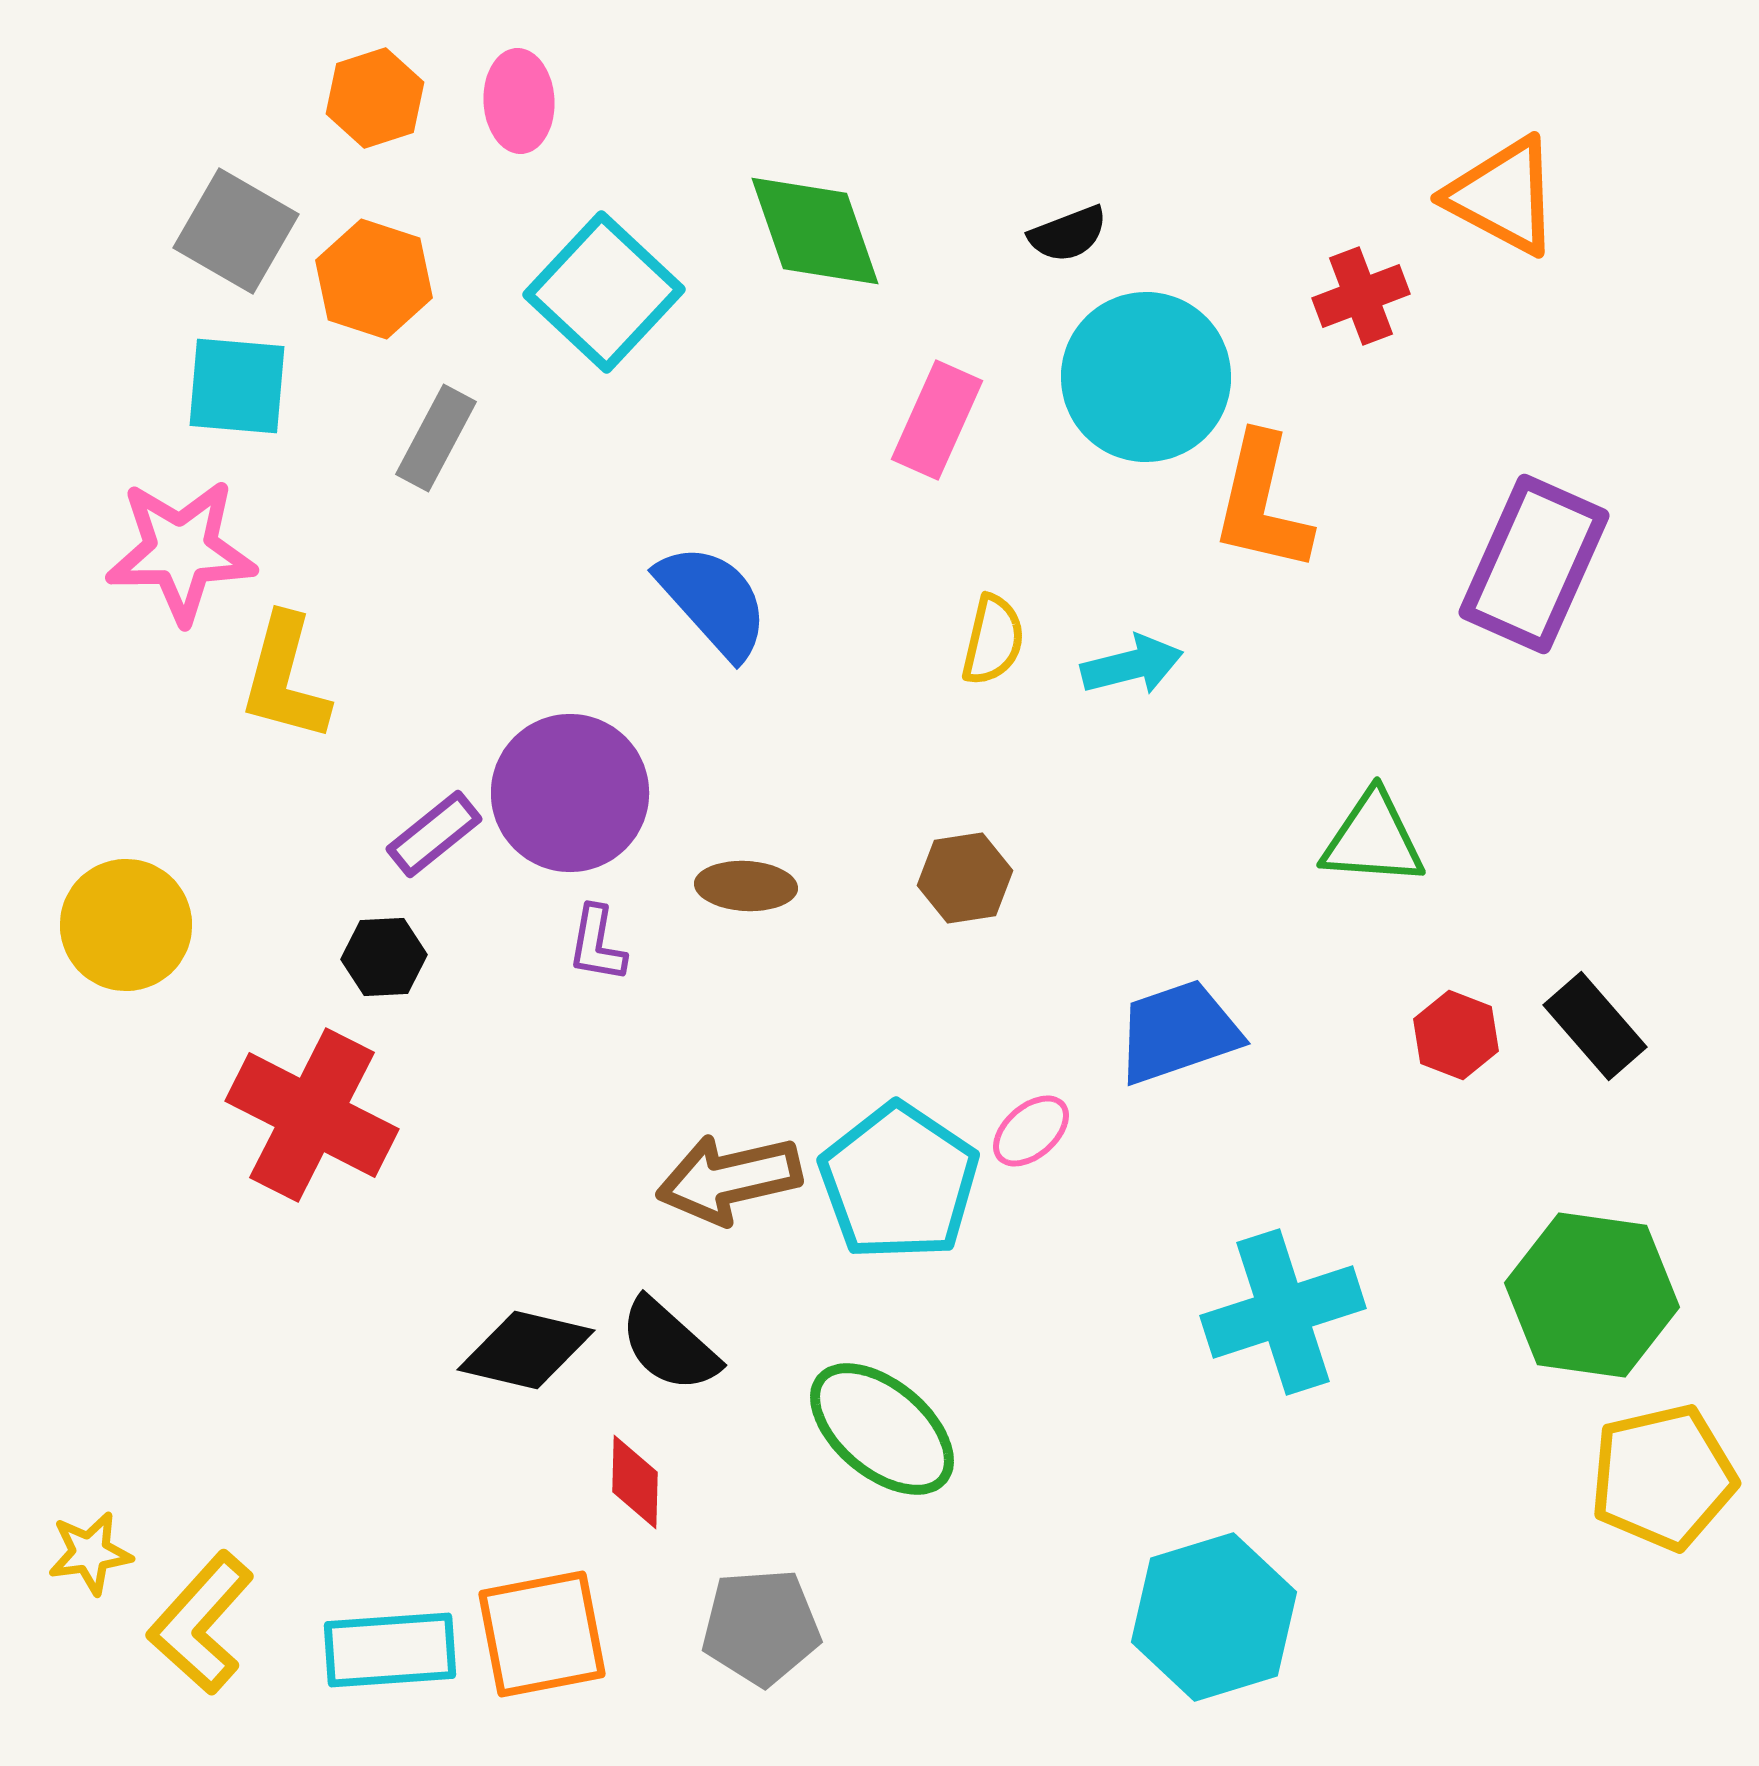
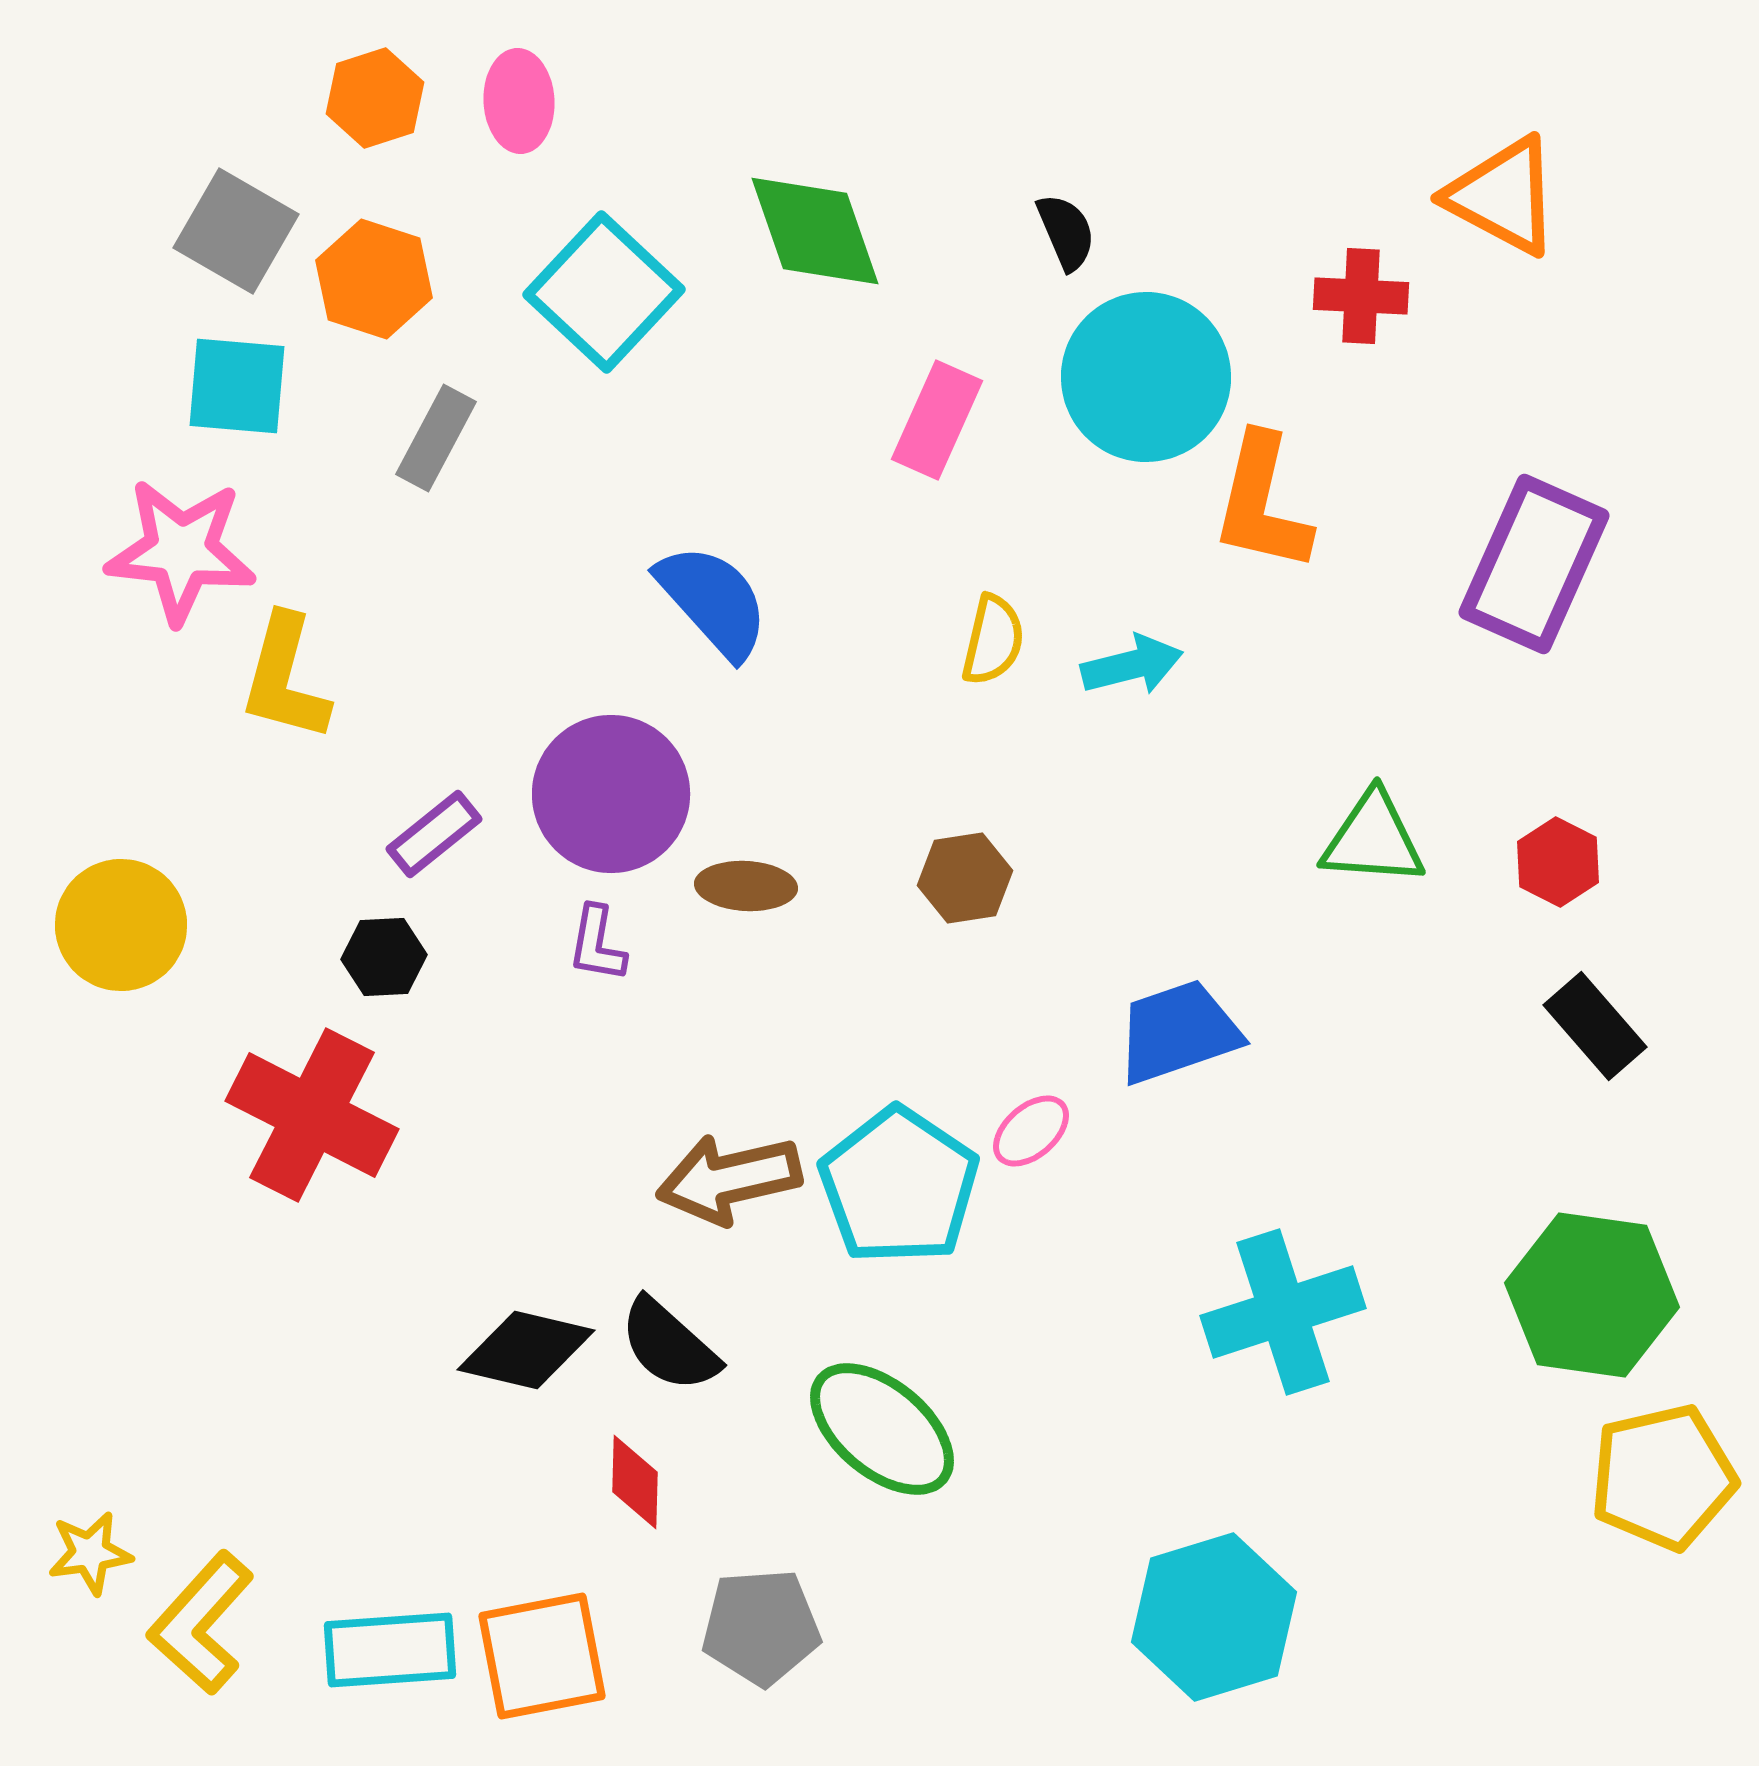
black semicircle at (1068, 234): moved 2 px left, 2 px up; rotated 92 degrees counterclockwise
red cross at (1361, 296): rotated 24 degrees clockwise
pink star at (181, 551): rotated 7 degrees clockwise
purple circle at (570, 793): moved 41 px right, 1 px down
yellow circle at (126, 925): moved 5 px left
red hexagon at (1456, 1035): moved 102 px right, 173 px up; rotated 6 degrees clockwise
cyan pentagon at (899, 1182): moved 4 px down
orange square at (542, 1634): moved 22 px down
